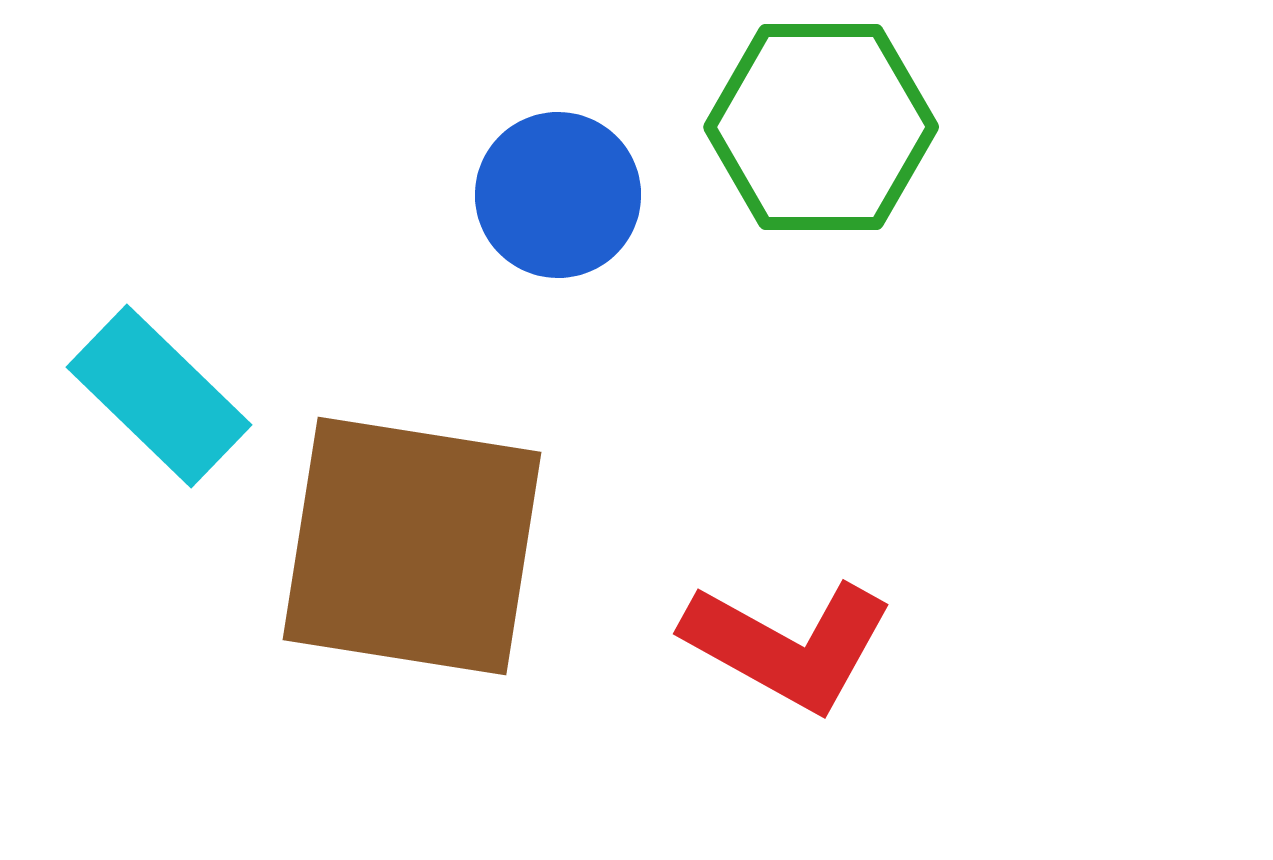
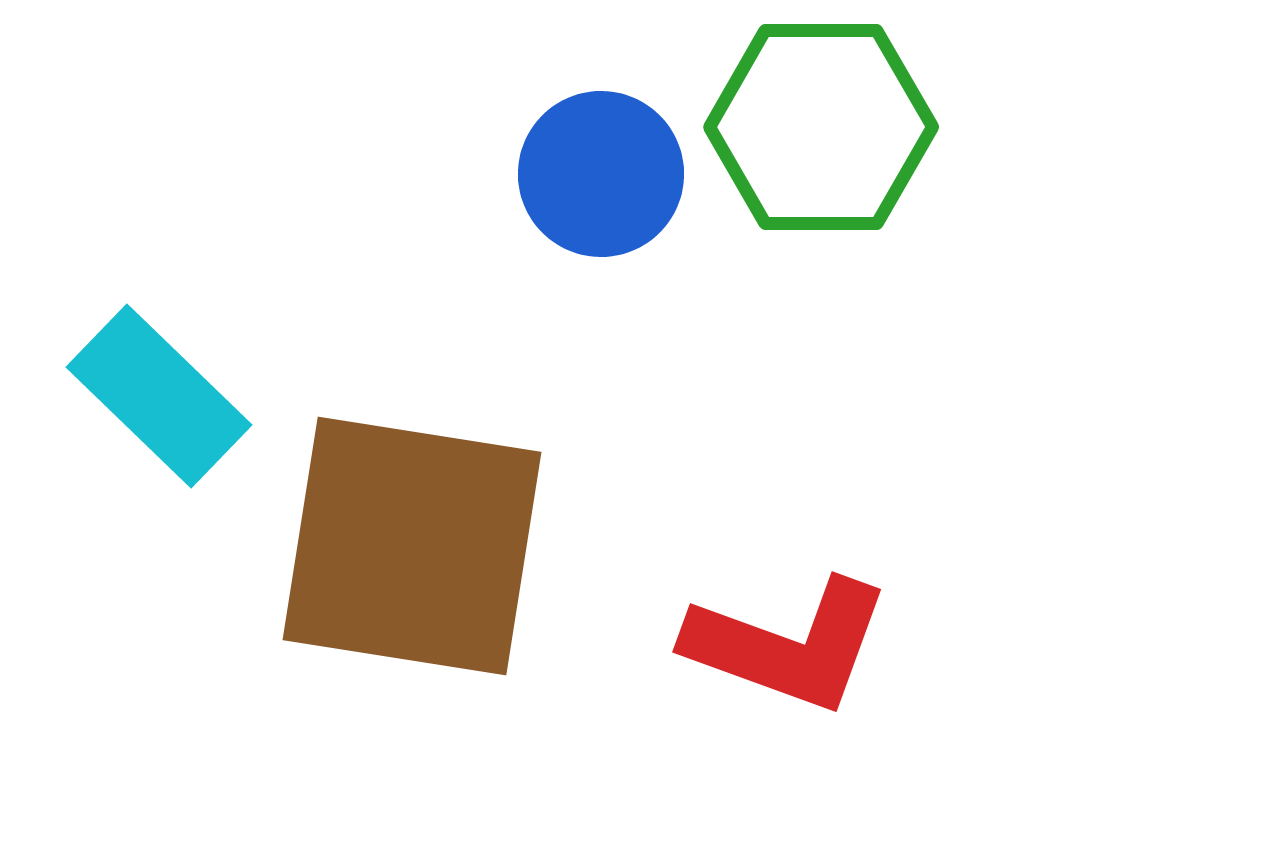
blue circle: moved 43 px right, 21 px up
red L-shape: rotated 9 degrees counterclockwise
